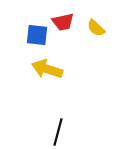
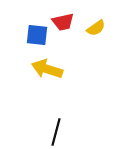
yellow semicircle: rotated 78 degrees counterclockwise
black line: moved 2 px left
